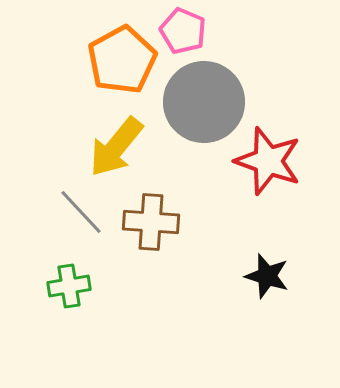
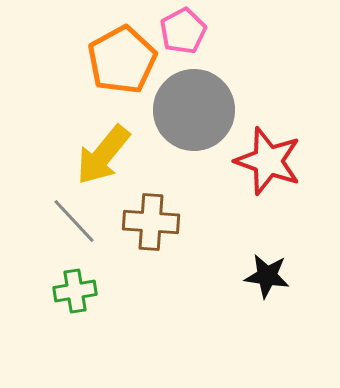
pink pentagon: rotated 21 degrees clockwise
gray circle: moved 10 px left, 8 px down
yellow arrow: moved 13 px left, 8 px down
gray line: moved 7 px left, 9 px down
black star: rotated 9 degrees counterclockwise
green cross: moved 6 px right, 5 px down
